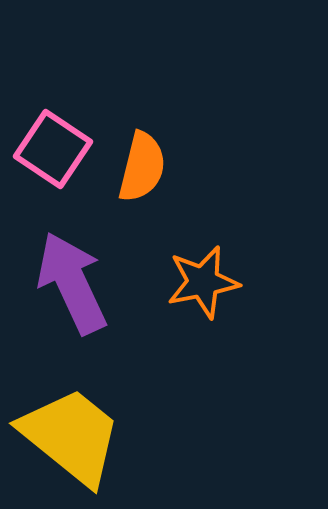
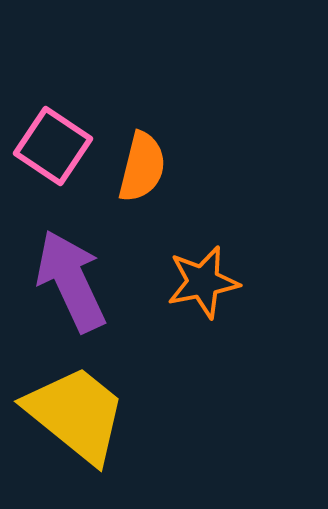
pink square: moved 3 px up
purple arrow: moved 1 px left, 2 px up
yellow trapezoid: moved 5 px right, 22 px up
